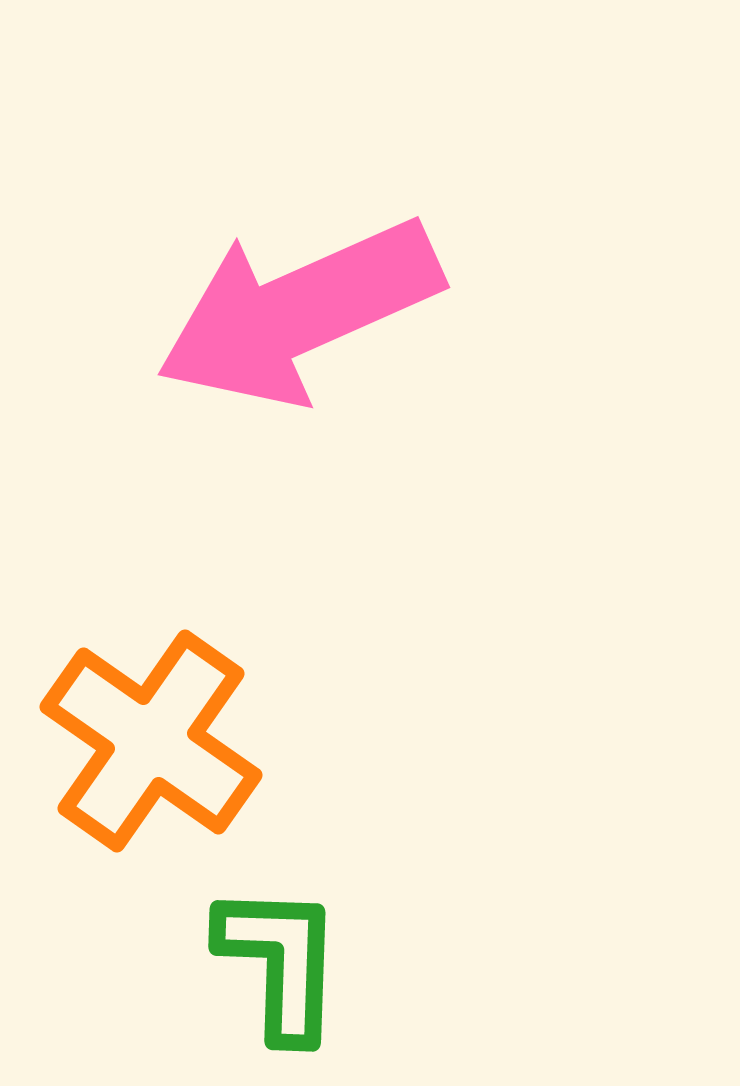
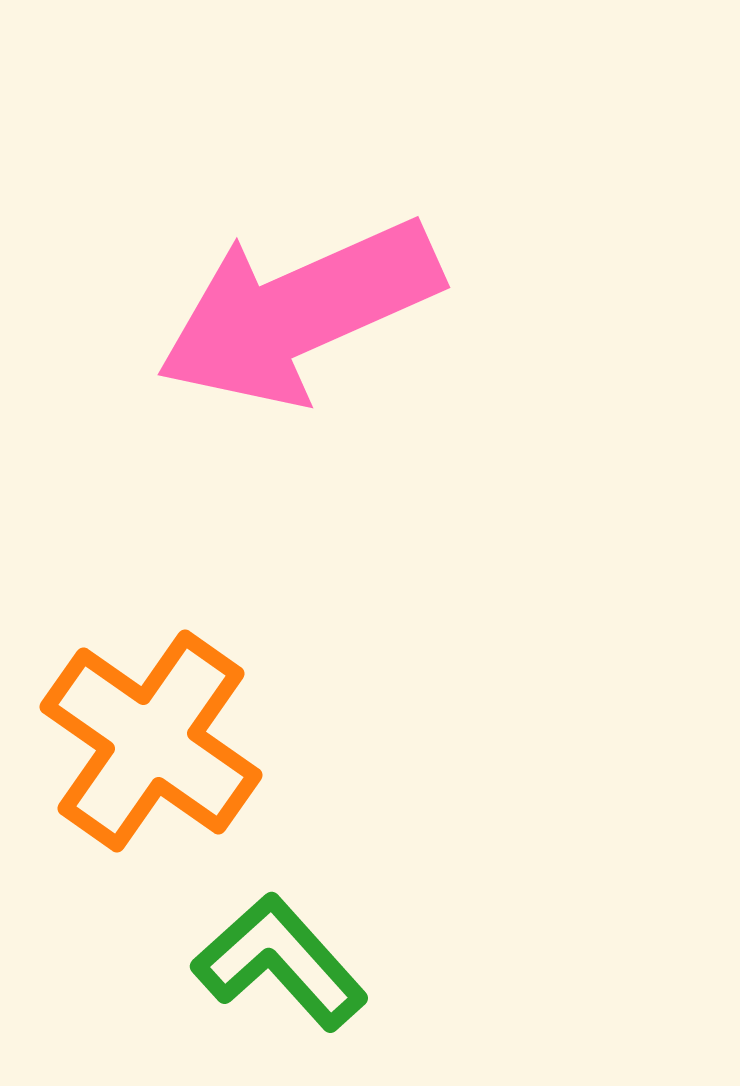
green L-shape: rotated 44 degrees counterclockwise
